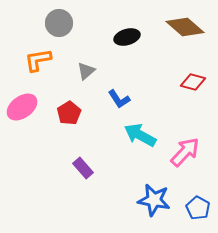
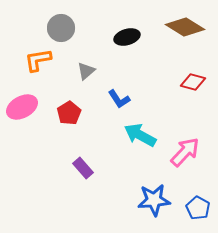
gray circle: moved 2 px right, 5 px down
brown diamond: rotated 9 degrees counterclockwise
pink ellipse: rotated 8 degrees clockwise
blue star: rotated 16 degrees counterclockwise
